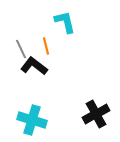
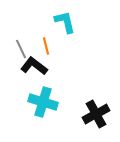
cyan cross: moved 11 px right, 18 px up
